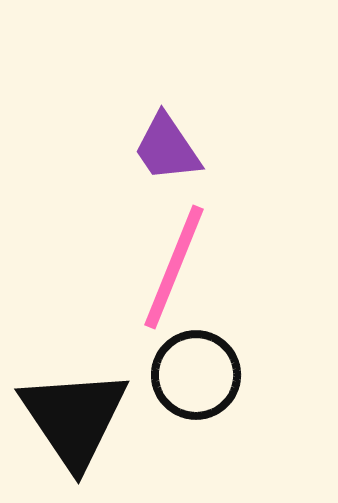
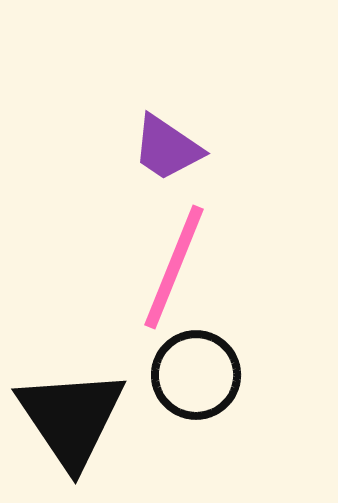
purple trapezoid: rotated 22 degrees counterclockwise
black triangle: moved 3 px left
